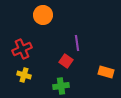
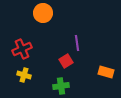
orange circle: moved 2 px up
red square: rotated 24 degrees clockwise
